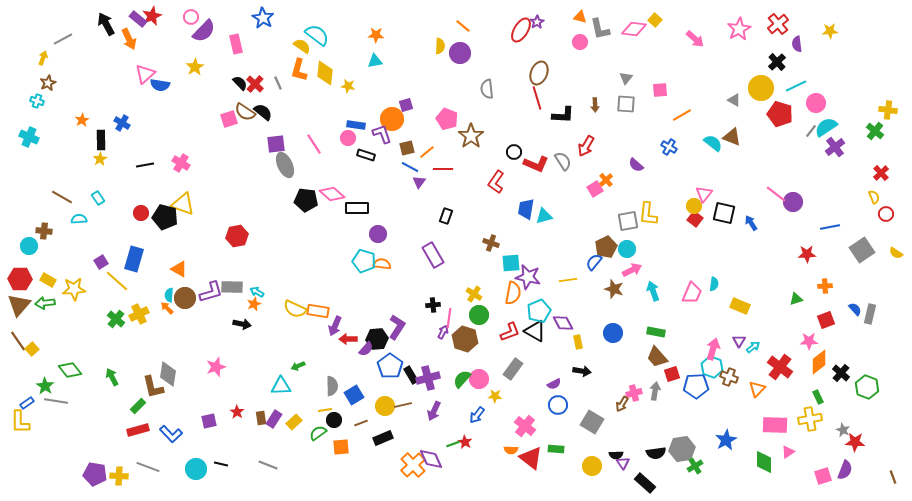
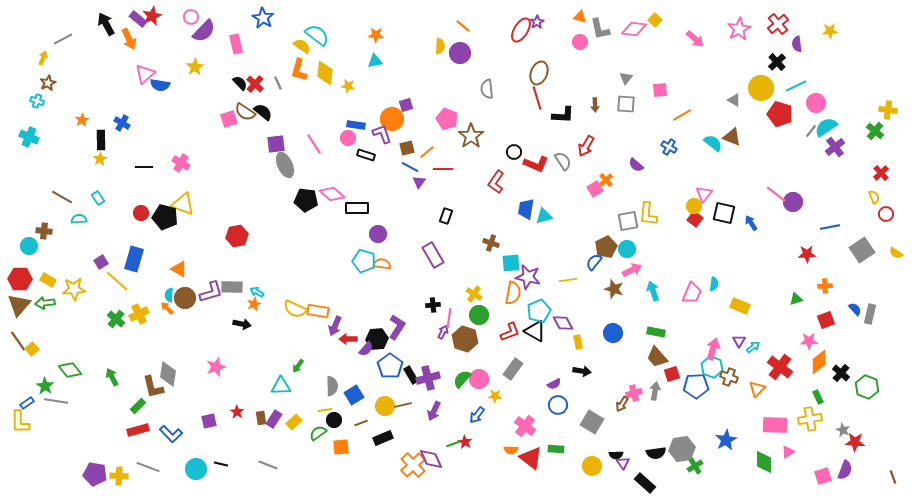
black line at (145, 165): moved 1 px left, 2 px down; rotated 12 degrees clockwise
green arrow at (298, 366): rotated 32 degrees counterclockwise
